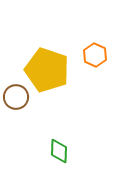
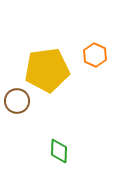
yellow pentagon: rotated 27 degrees counterclockwise
brown circle: moved 1 px right, 4 px down
